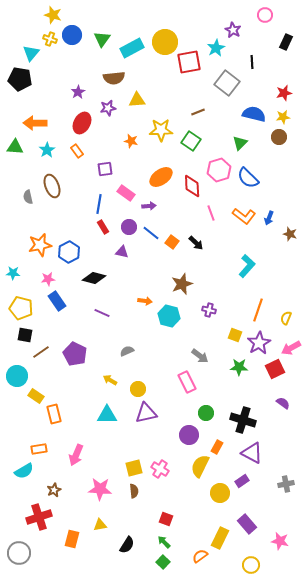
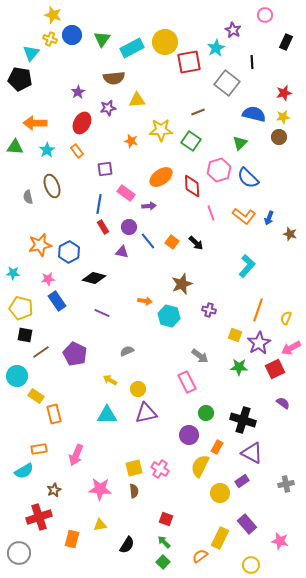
blue line at (151, 233): moved 3 px left, 8 px down; rotated 12 degrees clockwise
